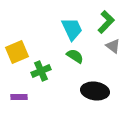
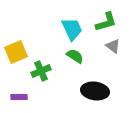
green L-shape: rotated 30 degrees clockwise
yellow square: moved 1 px left
